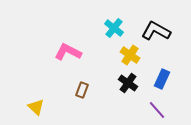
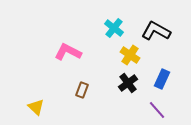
black cross: rotated 18 degrees clockwise
